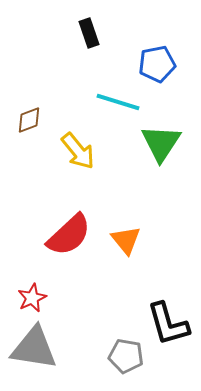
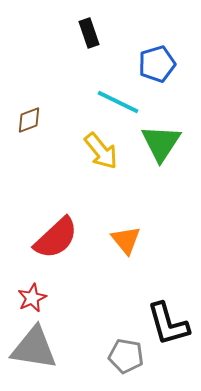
blue pentagon: rotated 6 degrees counterclockwise
cyan line: rotated 9 degrees clockwise
yellow arrow: moved 23 px right
red semicircle: moved 13 px left, 3 px down
